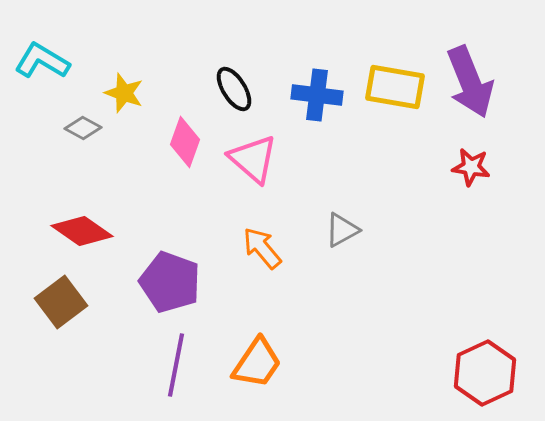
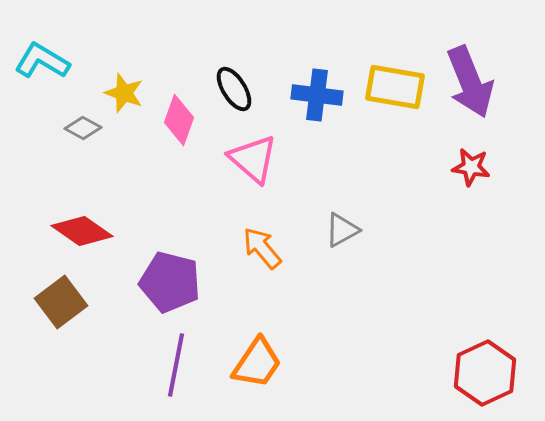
pink diamond: moved 6 px left, 22 px up
purple pentagon: rotated 6 degrees counterclockwise
